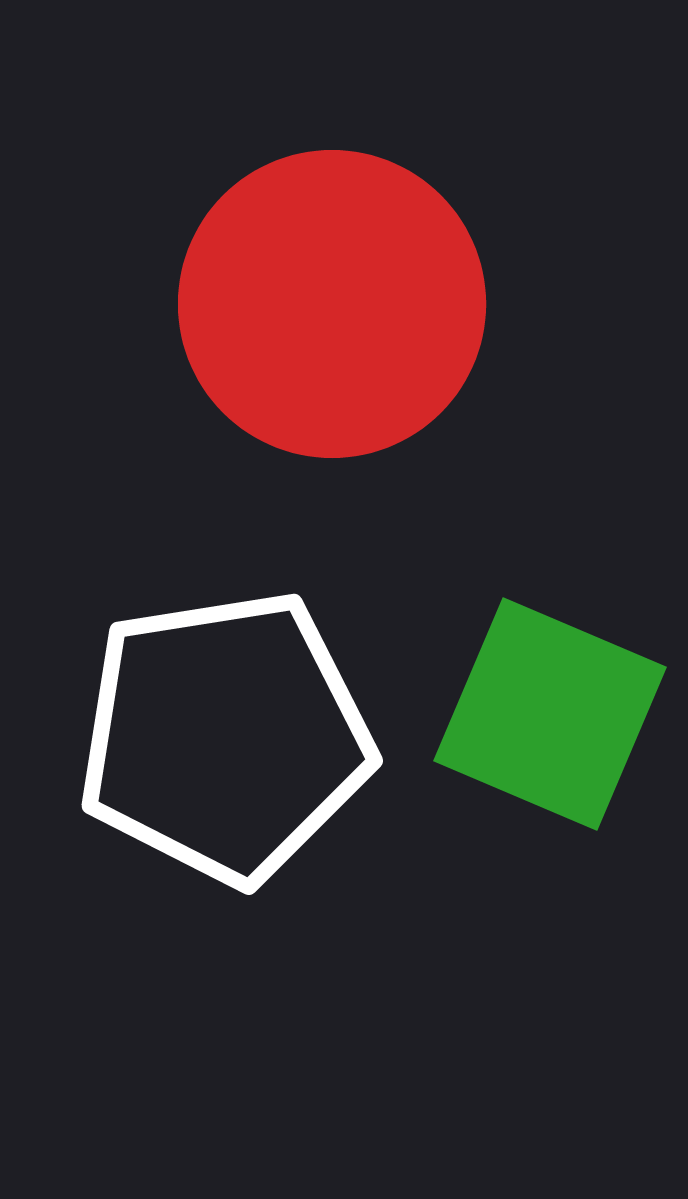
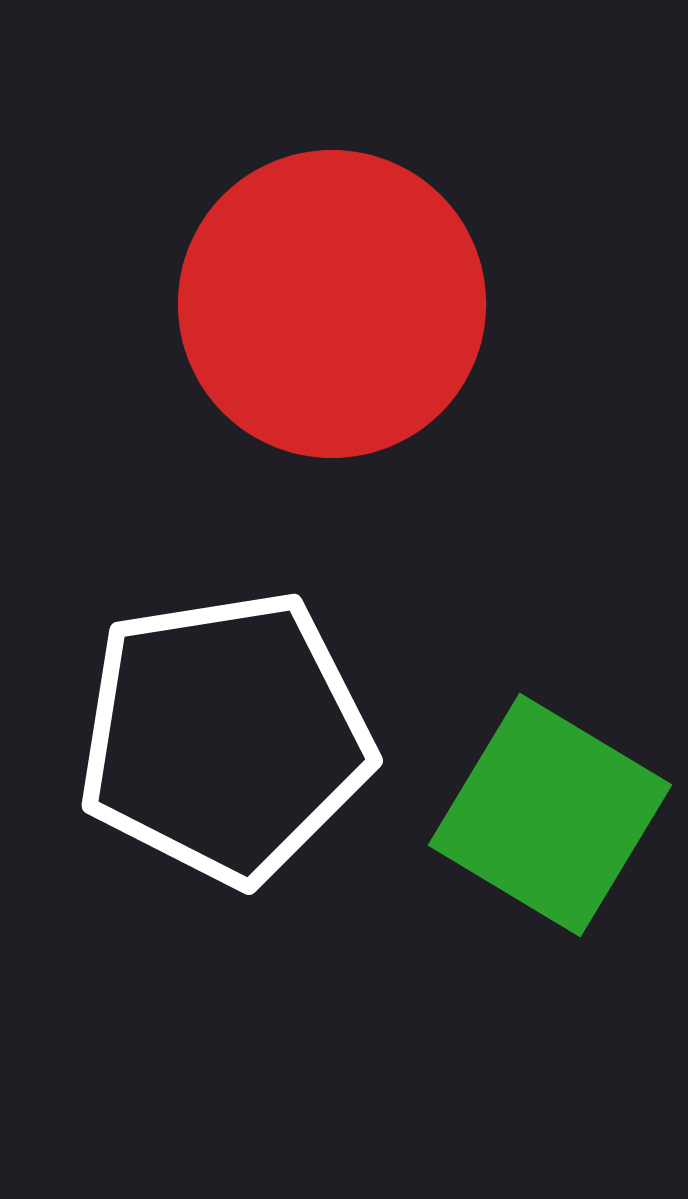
green square: moved 101 px down; rotated 8 degrees clockwise
